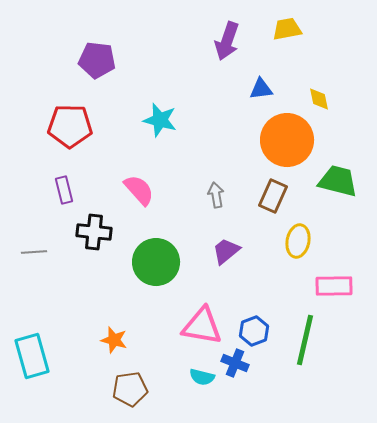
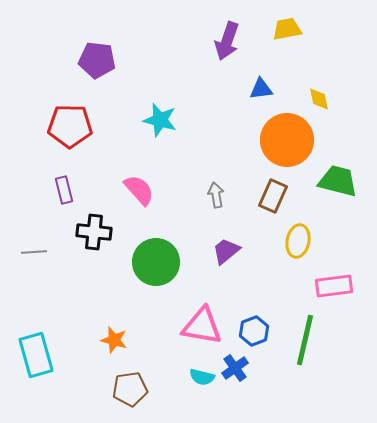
pink rectangle: rotated 6 degrees counterclockwise
cyan rectangle: moved 4 px right, 1 px up
blue cross: moved 5 px down; rotated 32 degrees clockwise
